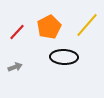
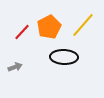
yellow line: moved 4 px left
red line: moved 5 px right
